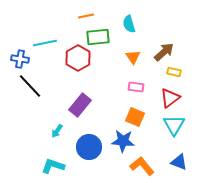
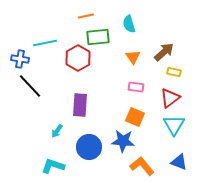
purple rectangle: rotated 35 degrees counterclockwise
